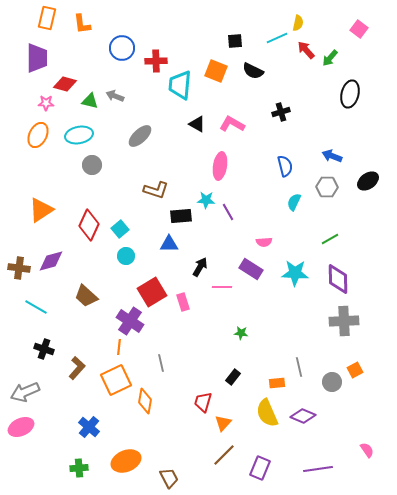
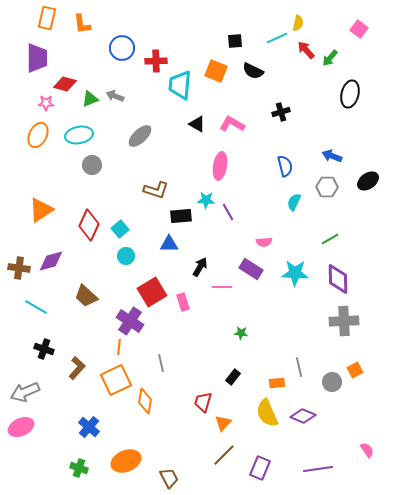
green triangle at (90, 101): moved 2 px up; rotated 36 degrees counterclockwise
green cross at (79, 468): rotated 24 degrees clockwise
